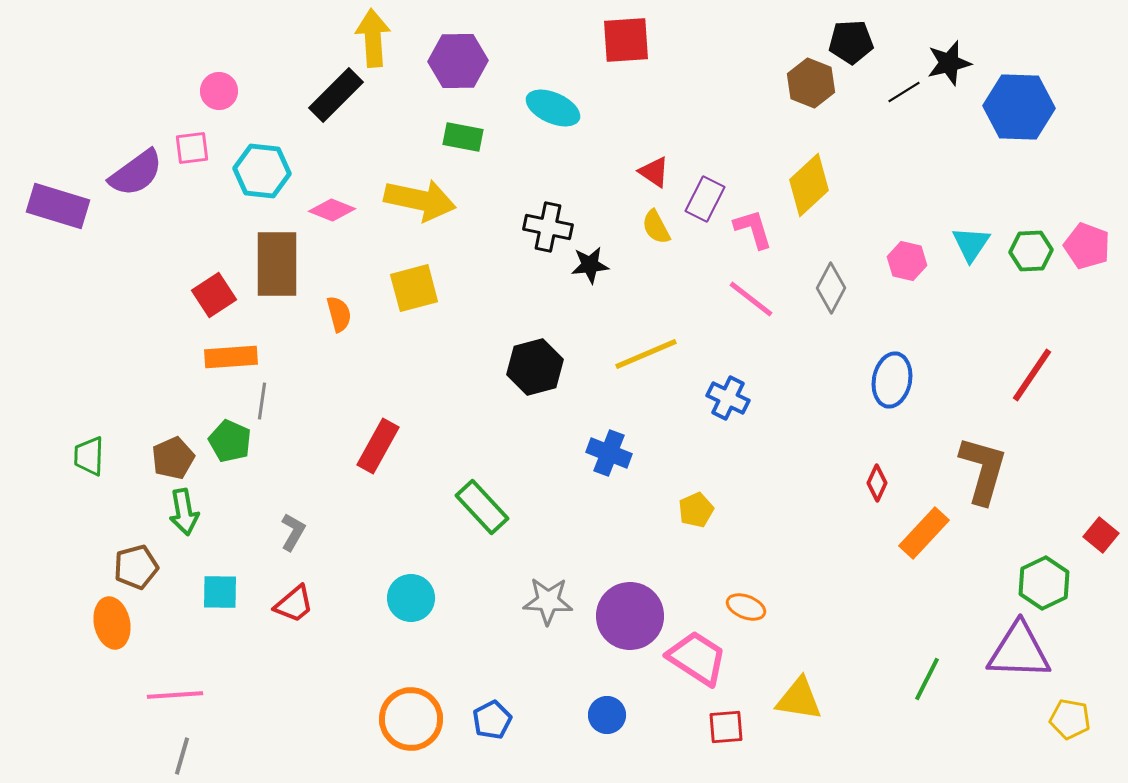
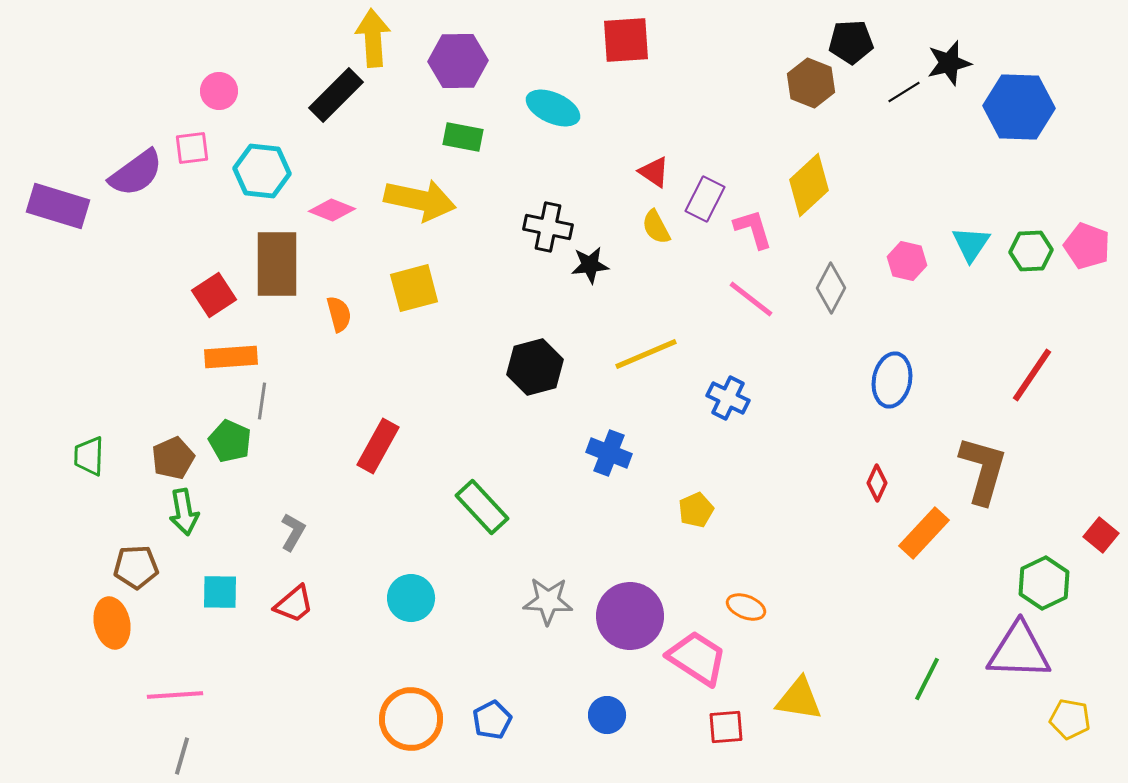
brown pentagon at (136, 567): rotated 12 degrees clockwise
